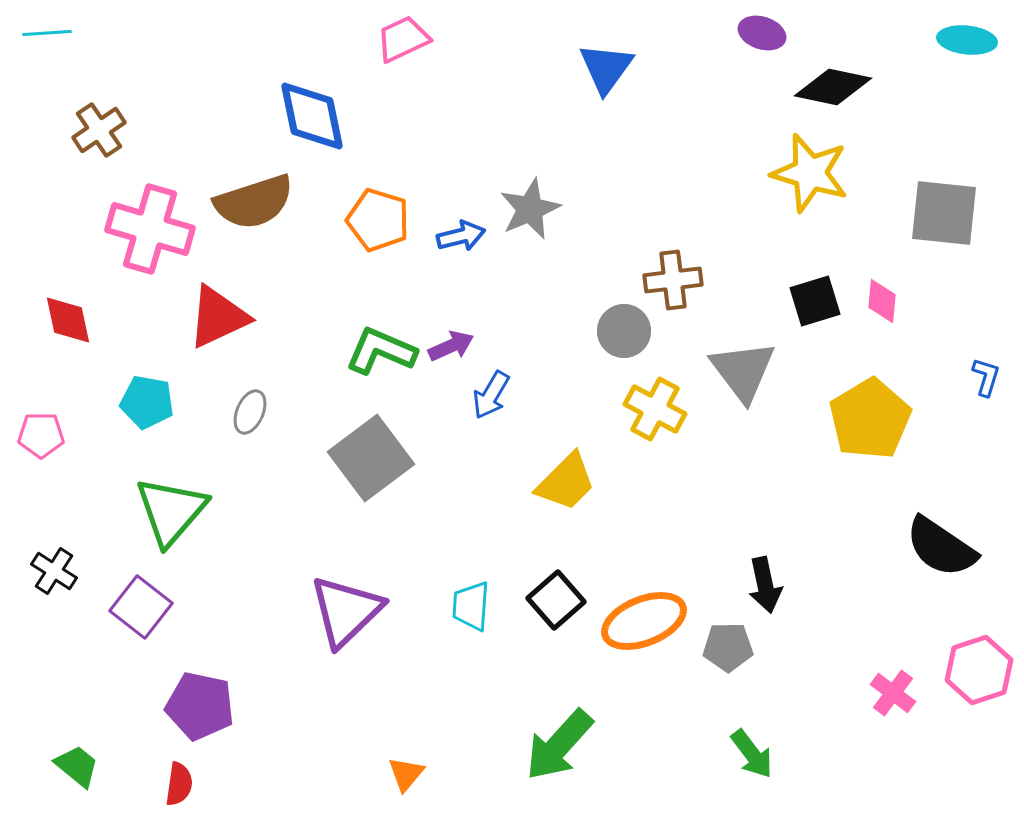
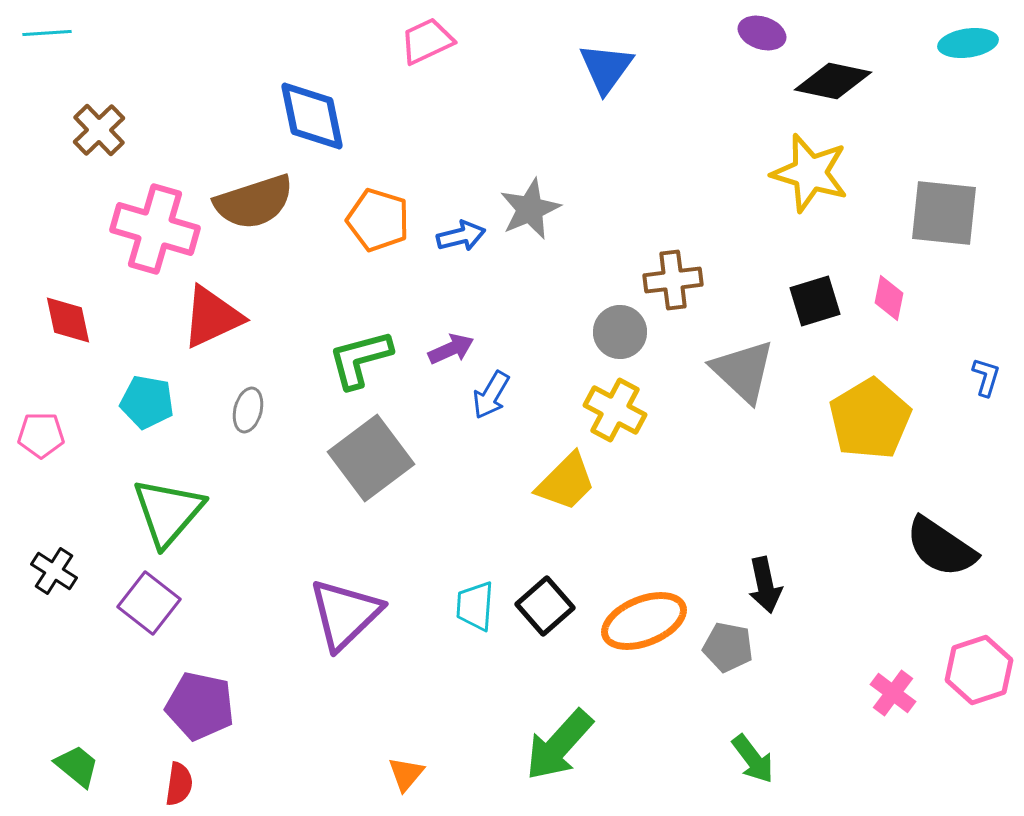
pink trapezoid at (403, 39): moved 24 px right, 2 px down
cyan ellipse at (967, 40): moved 1 px right, 3 px down; rotated 14 degrees counterclockwise
black diamond at (833, 87): moved 6 px up
brown cross at (99, 130): rotated 10 degrees counterclockwise
pink cross at (150, 229): moved 5 px right
pink diamond at (882, 301): moved 7 px right, 3 px up; rotated 6 degrees clockwise
red triangle at (218, 317): moved 6 px left
gray circle at (624, 331): moved 4 px left, 1 px down
purple arrow at (451, 346): moved 3 px down
green L-shape at (381, 351): moved 21 px left, 8 px down; rotated 38 degrees counterclockwise
gray triangle at (743, 371): rotated 10 degrees counterclockwise
yellow cross at (655, 409): moved 40 px left, 1 px down
gray ellipse at (250, 412): moved 2 px left, 2 px up; rotated 9 degrees counterclockwise
green triangle at (171, 511): moved 3 px left, 1 px down
black square at (556, 600): moved 11 px left, 6 px down
cyan trapezoid at (471, 606): moved 4 px right
purple square at (141, 607): moved 8 px right, 4 px up
purple triangle at (346, 611): moved 1 px left, 3 px down
gray pentagon at (728, 647): rotated 12 degrees clockwise
green arrow at (752, 754): moved 1 px right, 5 px down
